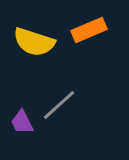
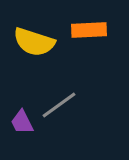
orange rectangle: rotated 20 degrees clockwise
gray line: rotated 6 degrees clockwise
